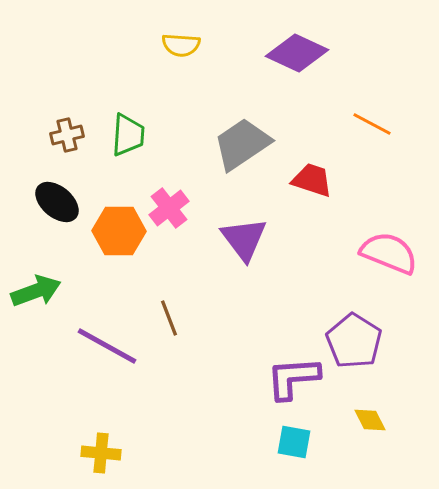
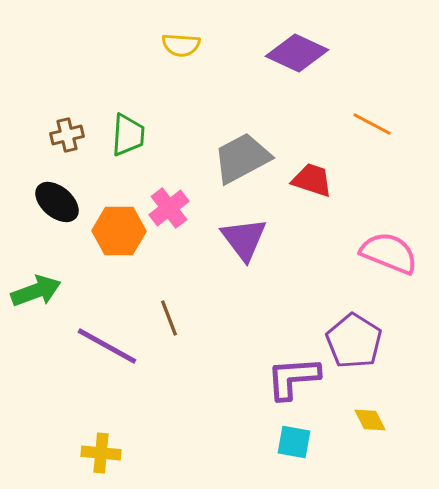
gray trapezoid: moved 14 px down; rotated 6 degrees clockwise
